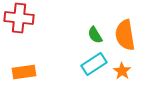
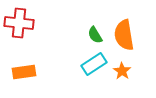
red cross: moved 5 px down
orange semicircle: moved 1 px left
